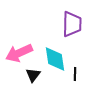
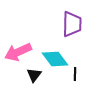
pink arrow: moved 1 px left, 1 px up
cyan diamond: rotated 28 degrees counterclockwise
black triangle: moved 1 px right
